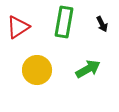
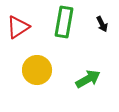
green arrow: moved 10 px down
